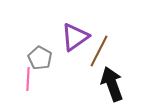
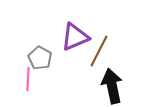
purple triangle: rotated 12 degrees clockwise
black arrow: moved 2 px down; rotated 8 degrees clockwise
